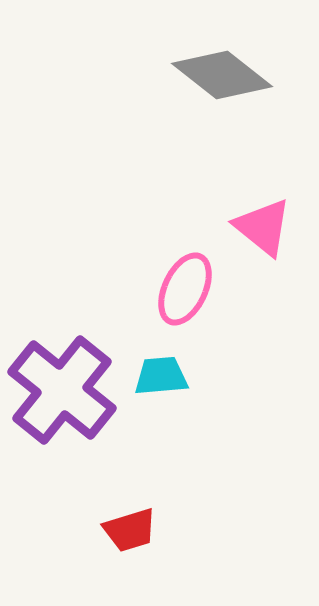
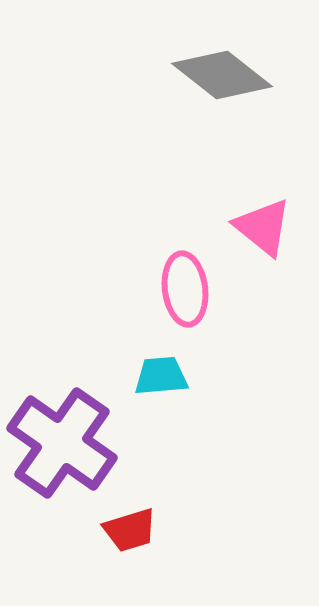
pink ellipse: rotated 32 degrees counterclockwise
purple cross: moved 53 px down; rotated 4 degrees counterclockwise
